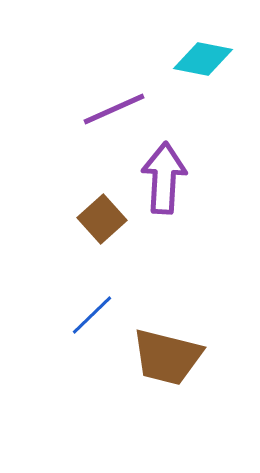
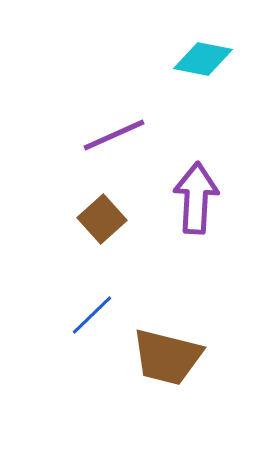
purple line: moved 26 px down
purple arrow: moved 32 px right, 20 px down
